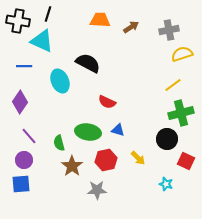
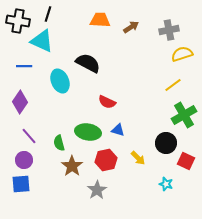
green cross: moved 3 px right, 2 px down; rotated 15 degrees counterclockwise
black circle: moved 1 px left, 4 px down
gray star: rotated 30 degrees counterclockwise
